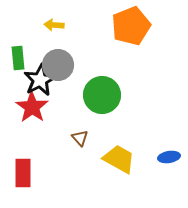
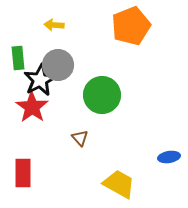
yellow trapezoid: moved 25 px down
